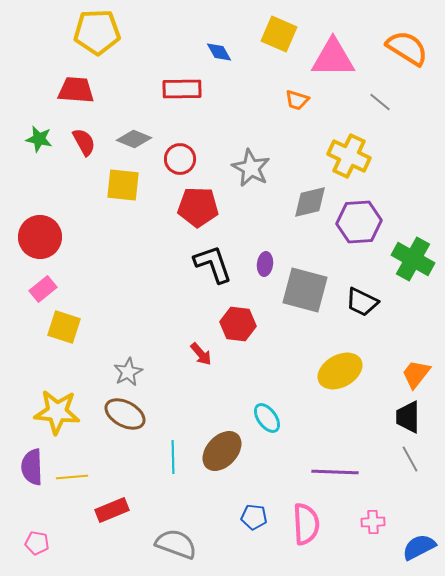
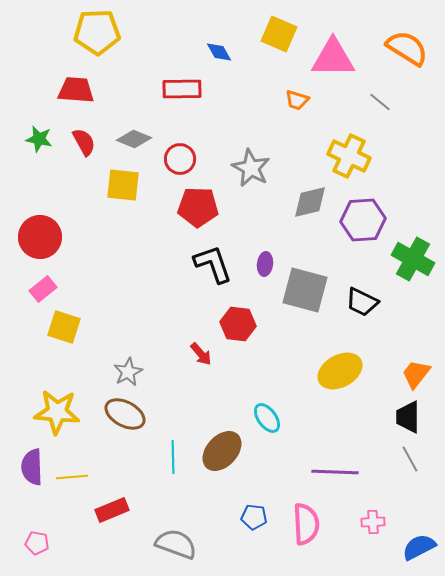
purple hexagon at (359, 222): moved 4 px right, 2 px up
